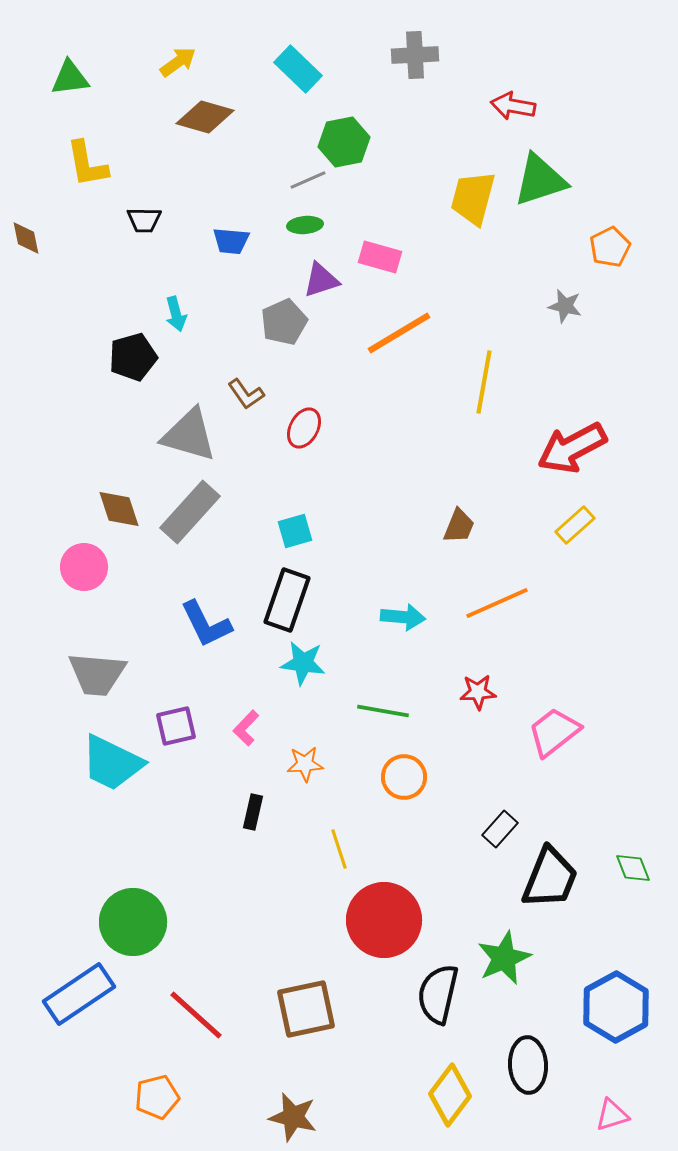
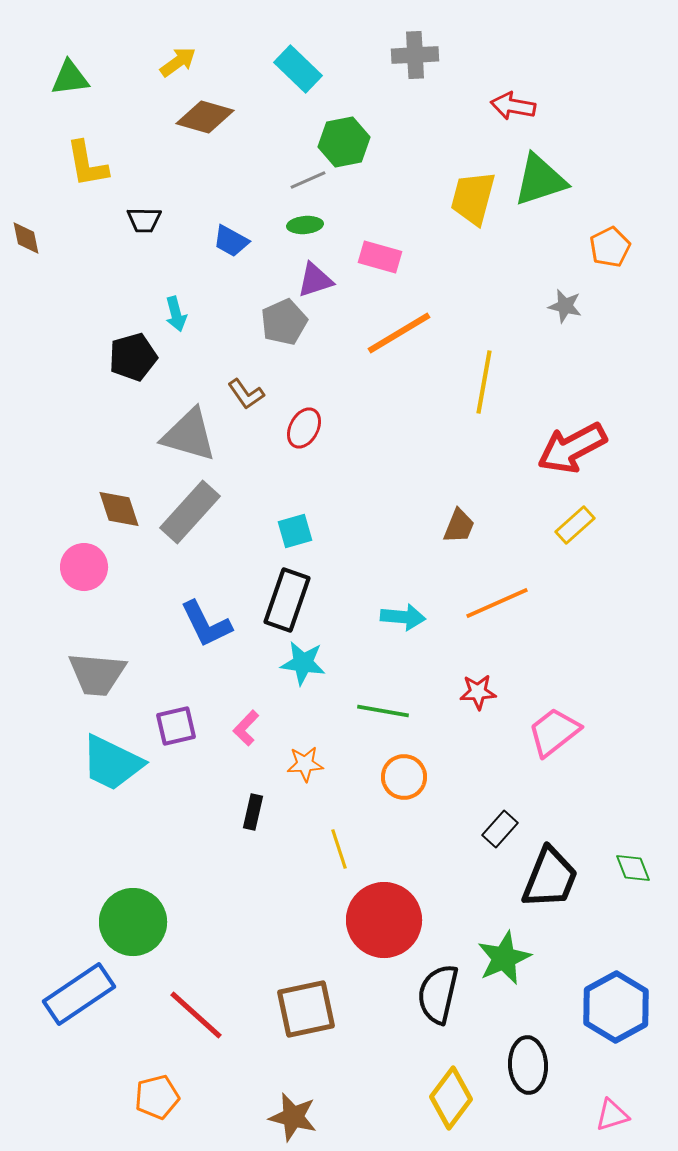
blue trapezoid at (231, 241): rotated 24 degrees clockwise
purple triangle at (321, 280): moved 6 px left
yellow diamond at (450, 1095): moved 1 px right, 3 px down
